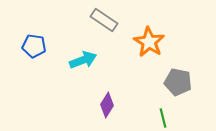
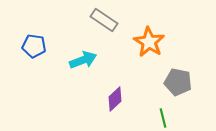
purple diamond: moved 8 px right, 6 px up; rotated 15 degrees clockwise
